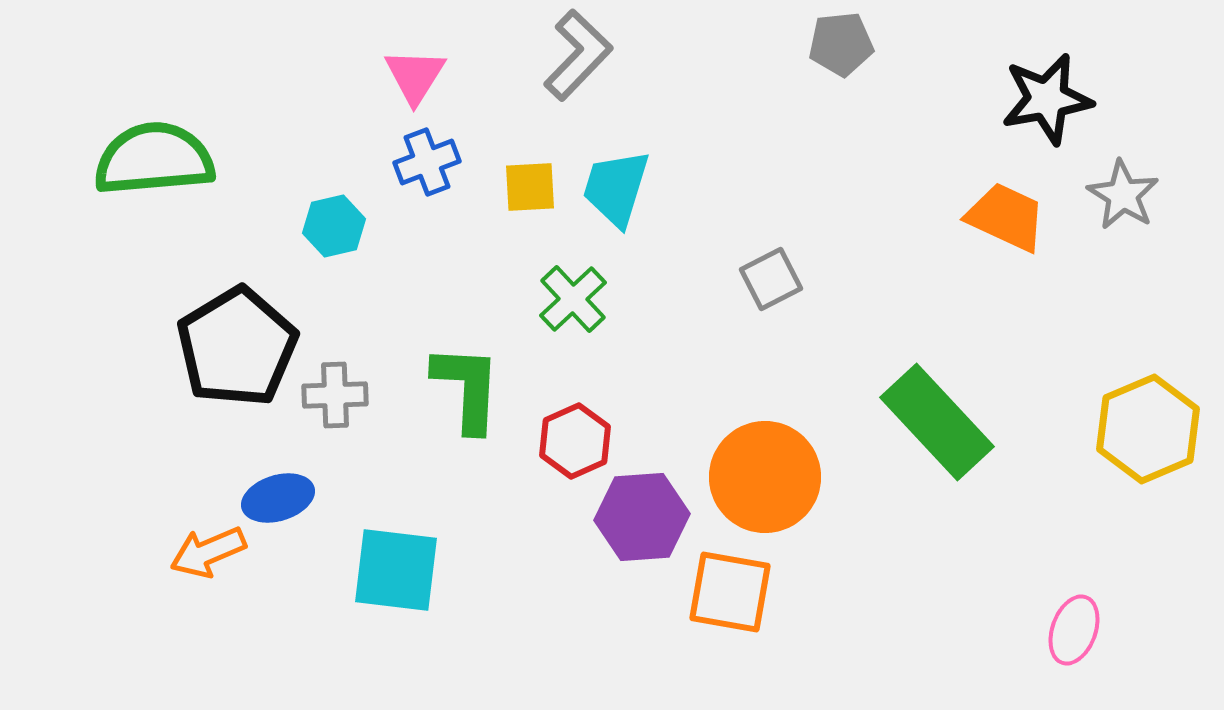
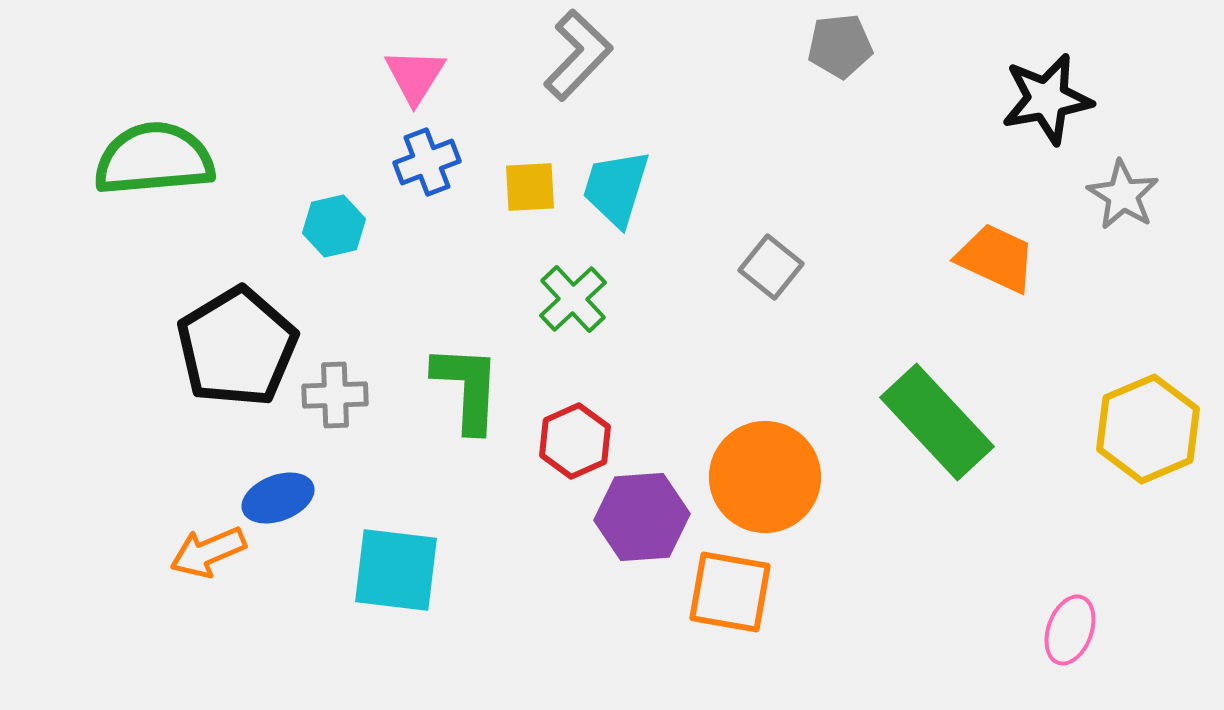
gray pentagon: moved 1 px left, 2 px down
orange trapezoid: moved 10 px left, 41 px down
gray square: moved 12 px up; rotated 24 degrees counterclockwise
blue ellipse: rotated 4 degrees counterclockwise
pink ellipse: moved 4 px left
